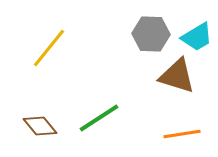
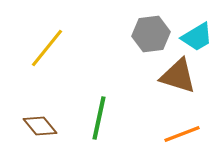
gray hexagon: rotated 9 degrees counterclockwise
yellow line: moved 2 px left
brown triangle: moved 1 px right
green line: rotated 45 degrees counterclockwise
orange line: rotated 12 degrees counterclockwise
